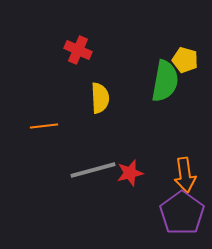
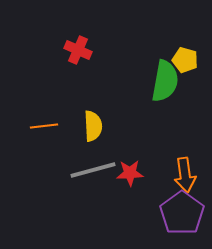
yellow semicircle: moved 7 px left, 28 px down
red star: rotated 12 degrees clockwise
